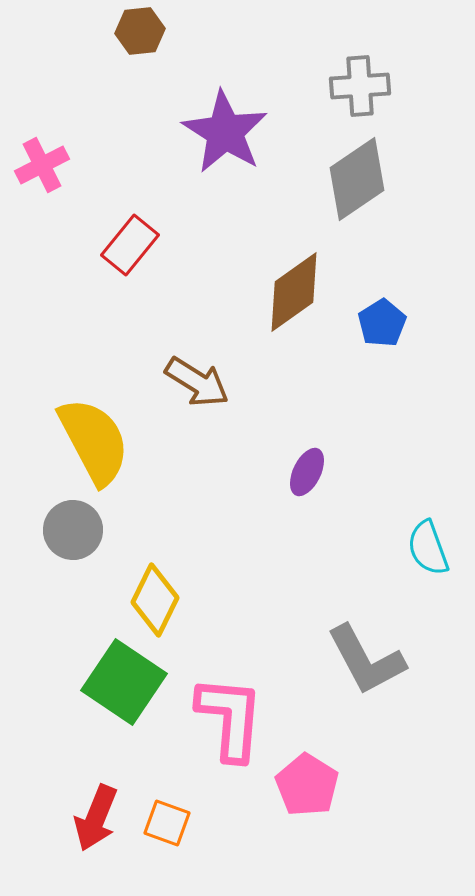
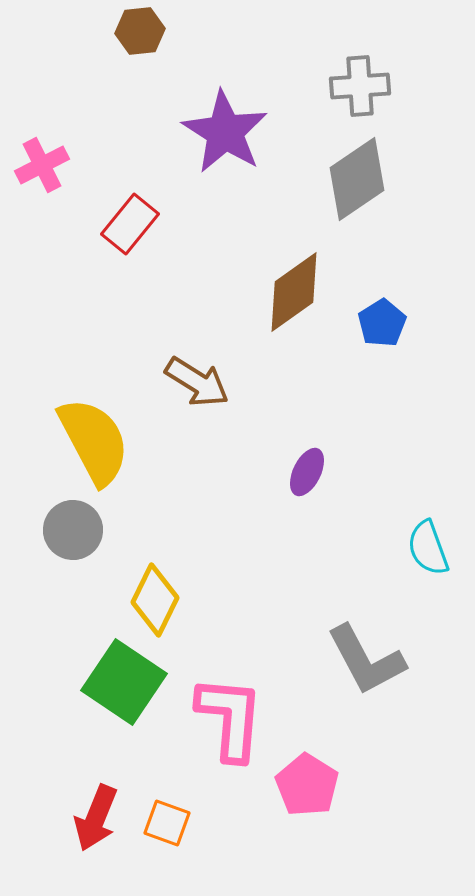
red rectangle: moved 21 px up
